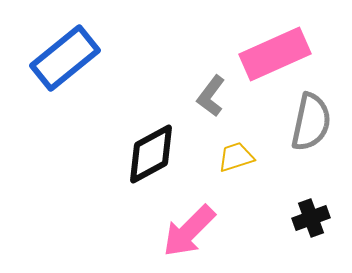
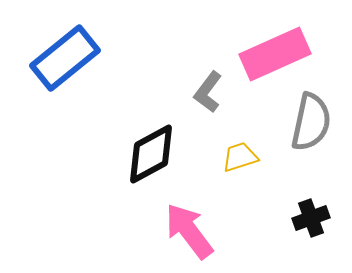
gray L-shape: moved 3 px left, 4 px up
yellow trapezoid: moved 4 px right
pink arrow: rotated 98 degrees clockwise
